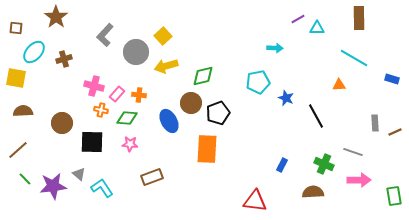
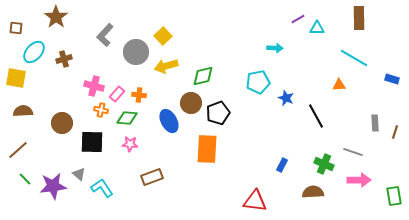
brown line at (395, 132): rotated 48 degrees counterclockwise
